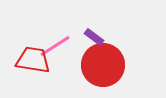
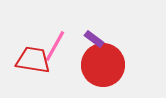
purple rectangle: moved 2 px down
pink line: rotated 28 degrees counterclockwise
